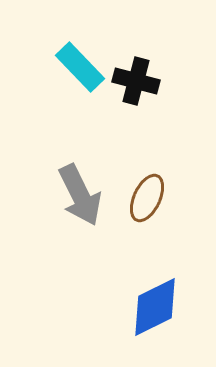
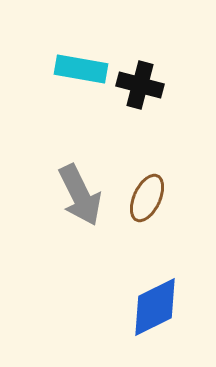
cyan rectangle: moved 1 px right, 2 px down; rotated 36 degrees counterclockwise
black cross: moved 4 px right, 4 px down
